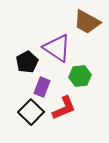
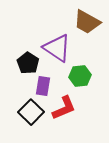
black pentagon: moved 1 px right, 1 px down; rotated 10 degrees counterclockwise
purple rectangle: moved 1 px right, 1 px up; rotated 12 degrees counterclockwise
